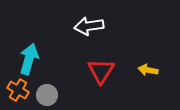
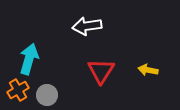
white arrow: moved 2 px left
orange cross: rotated 30 degrees clockwise
